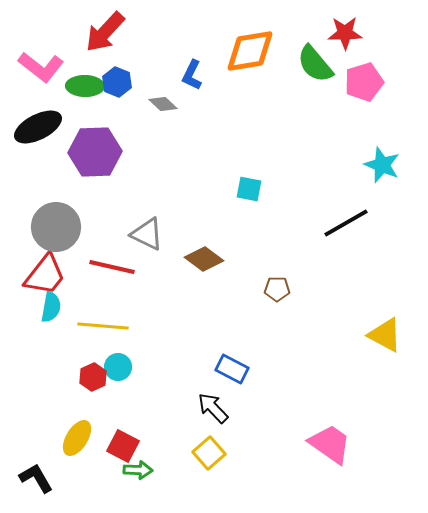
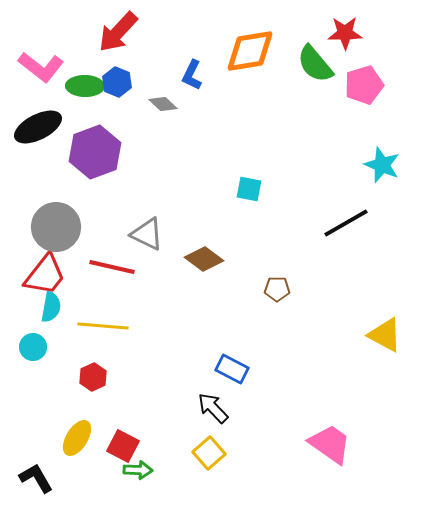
red arrow: moved 13 px right
pink pentagon: moved 3 px down
purple hexagon: rotated 18 degrees counterclockwise
cyan circle: moved 85 px left, 20 px up
